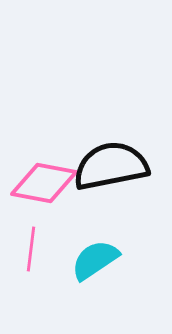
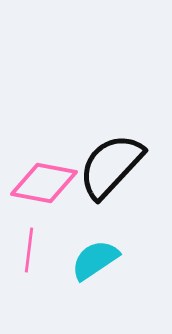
black semicircle: rotated 36 degrees counterclockwise
pink line: moved 2 px left, 1 px down
